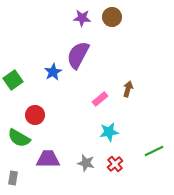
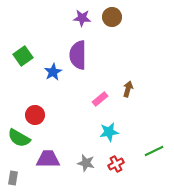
purple semicircle: rotated 28 degrees counterclockwise
green square: moved 10 px right, 24 px up
red cross: moved 1 px right; rotated 14 degrees clockwise
